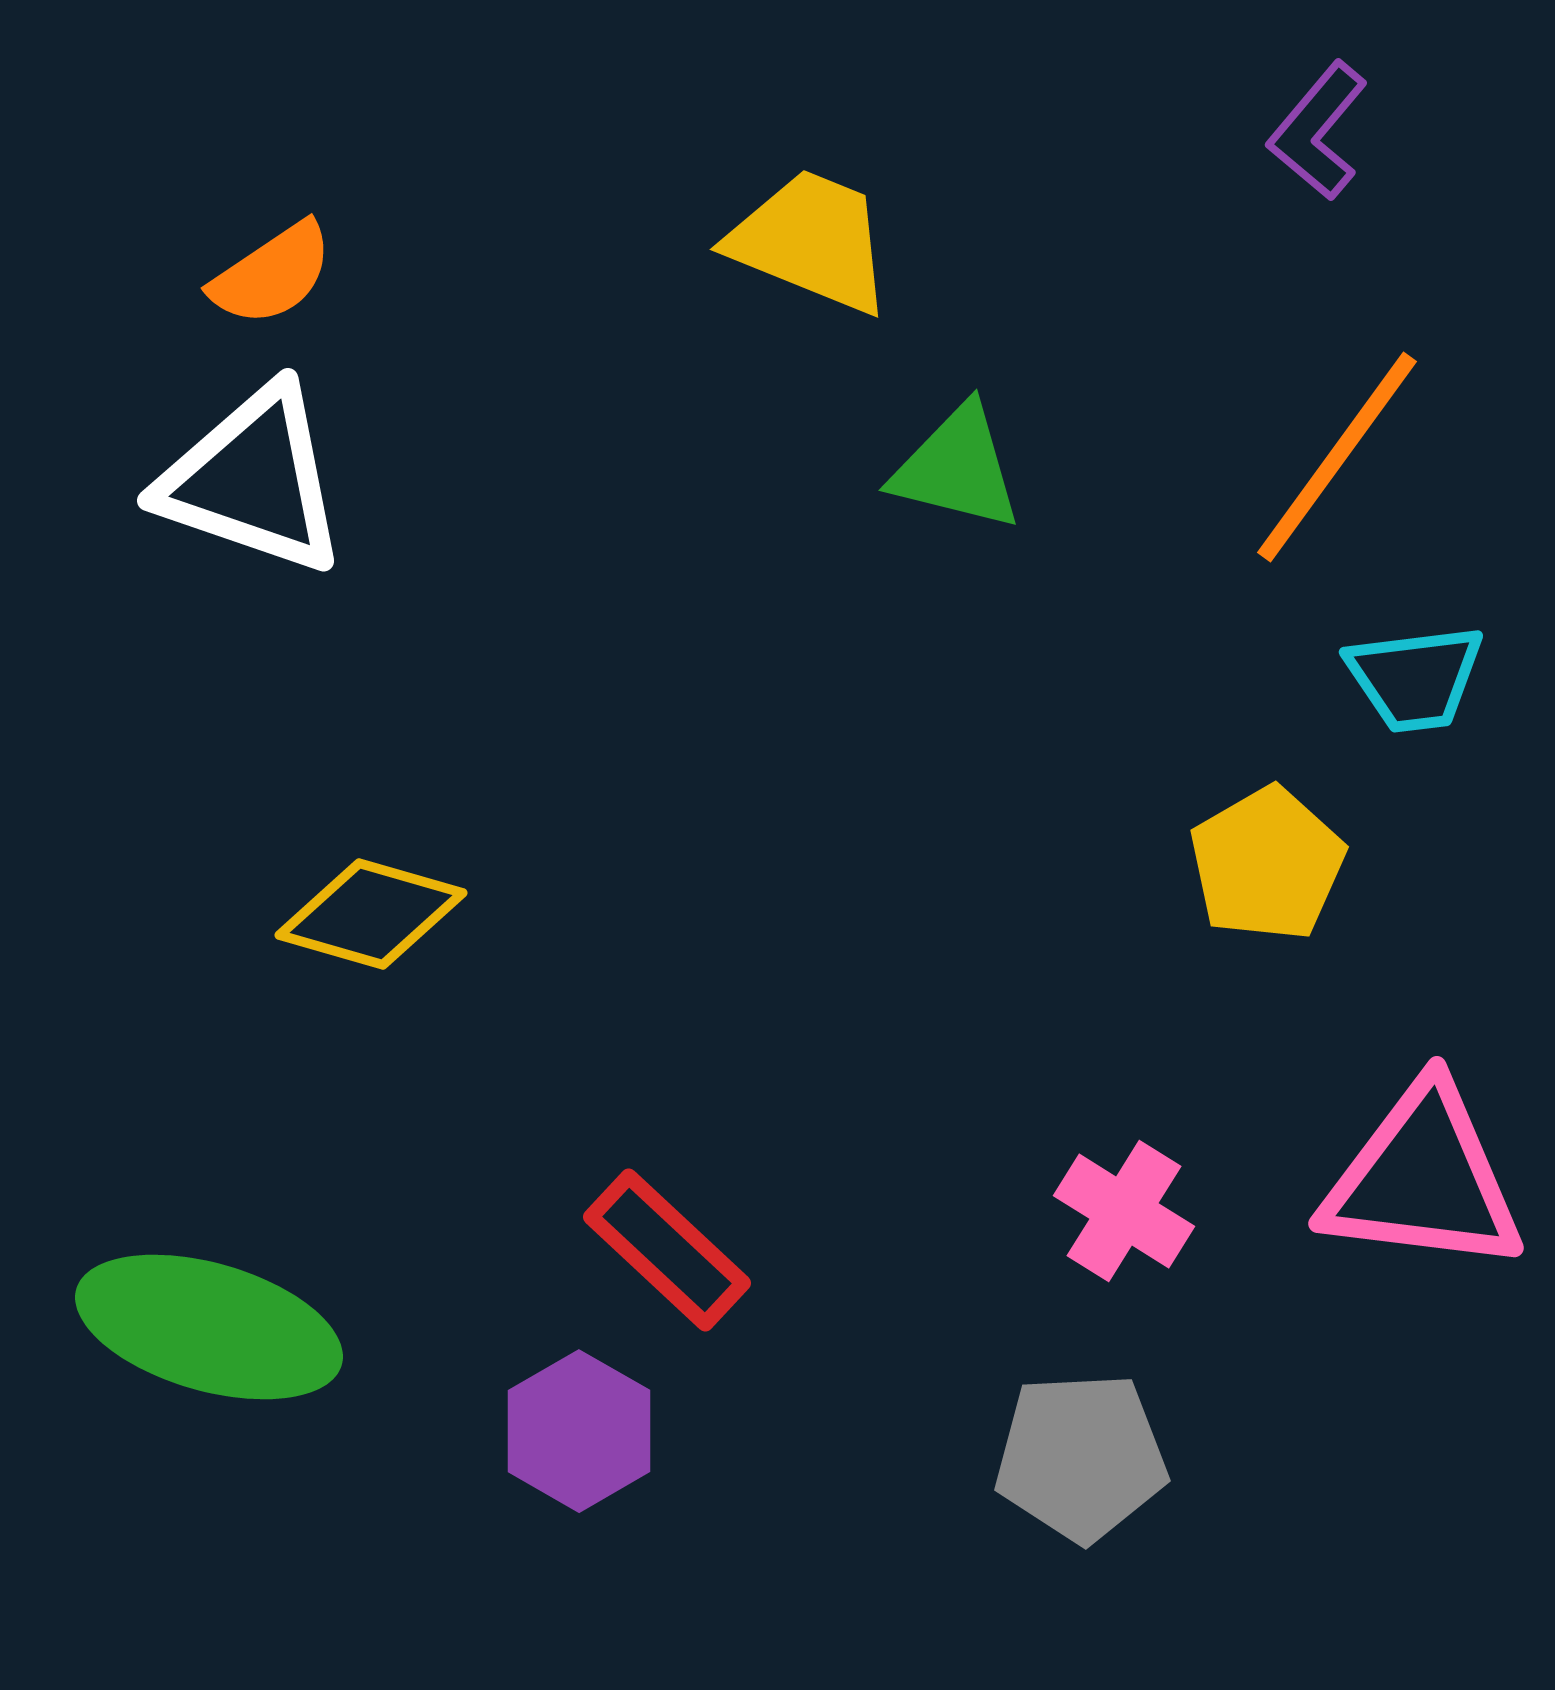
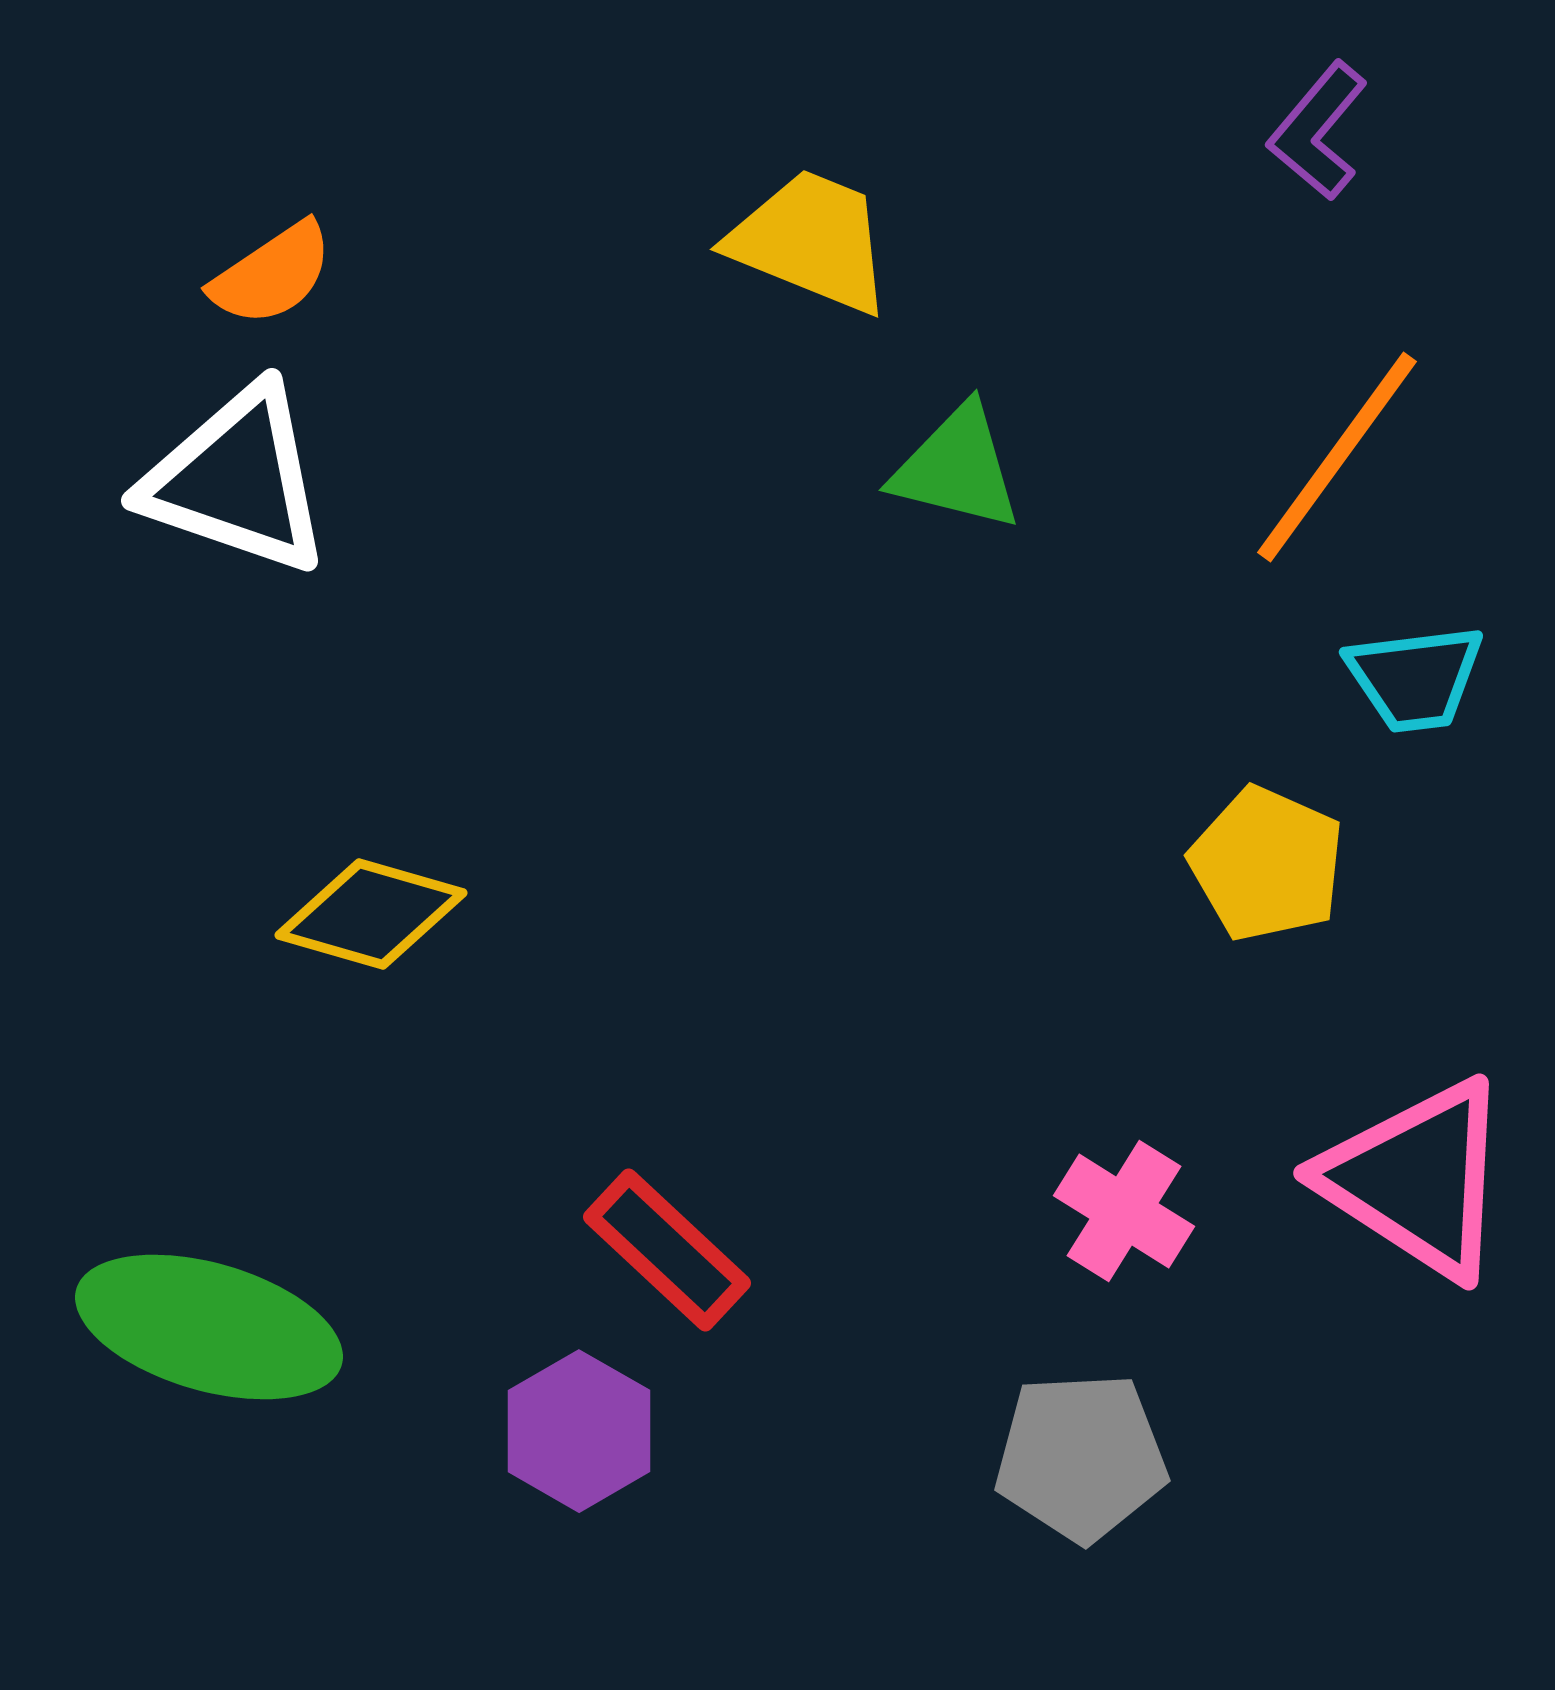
white triangle: moved 16 px left
yellow pentagon: rotated 18 degrees counterclockwise
pink triangle: moved 6 px left; rotated 26 degrees clockwise
